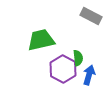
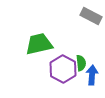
green trapezoid: moved 2 px left, 4 px down
green semicircle: moved 3 px right, 5 px down
blue arrow: moved 3 px right; rotated 12 degrees counterclockwise
